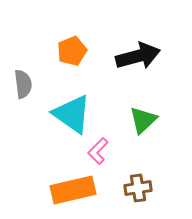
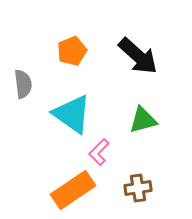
black arrow: rotated 57 degrees clockwise
green triangle: rotated 28 degrees clockwise
pink L-shape: moved 1 px right, 1 px down
orange rectangle: rotated 21 degrees counterclockwise
